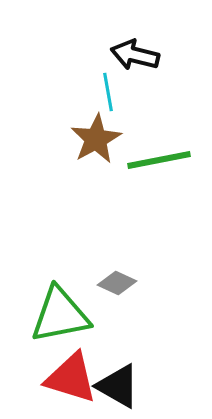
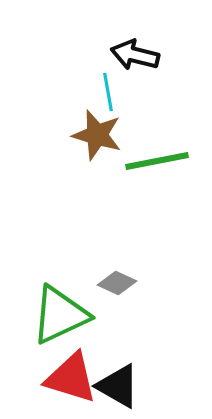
brown star: moved 1 px right, 4 px up; rotated 27 degrees counterclockwise
green line: moved 2 px left, 1 px down
green triangle: rotated 14 degrees counterclockwise
